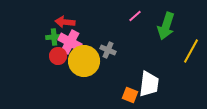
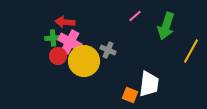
green cross: moved 1 px left, 1 px down
